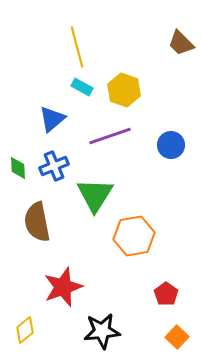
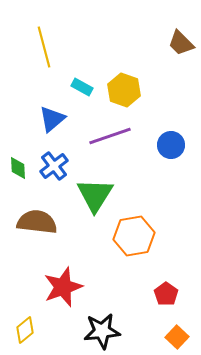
yellow line: moved 33 px left
blue cross: rotated 16 degrees counterclockwise
brown semicircle: rotated 108 degrees clockwise
